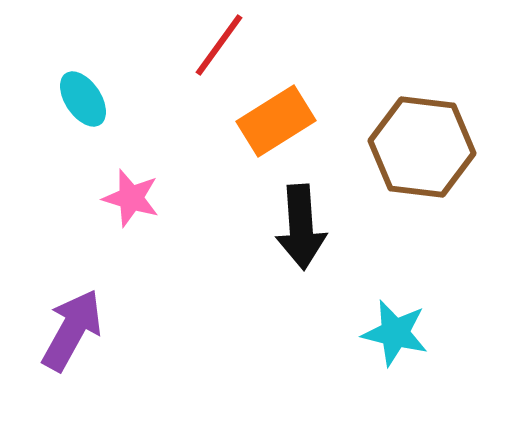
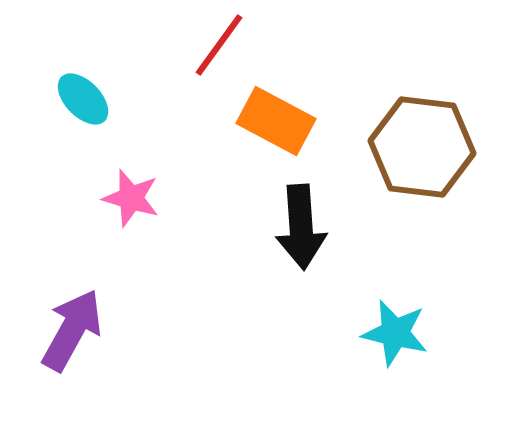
cyan ellipse: rotated 10 degrees counterclockwise
orange rectangle: rotated 60 degrees clockwise
